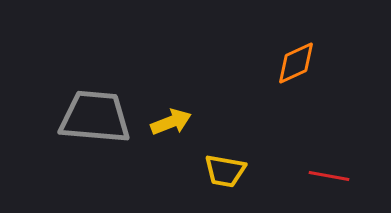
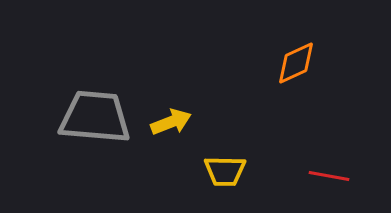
yellow trapezoid: rotated 9 degrees counterclockwise
